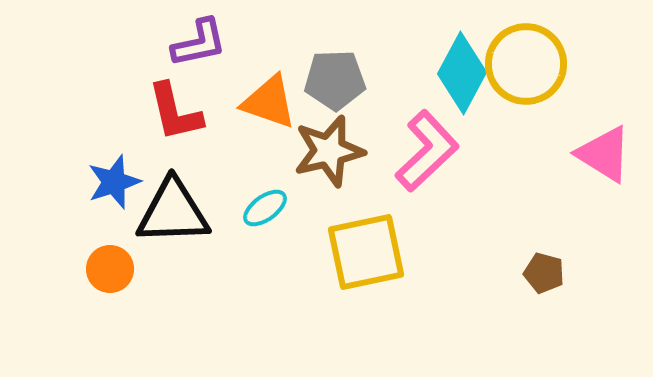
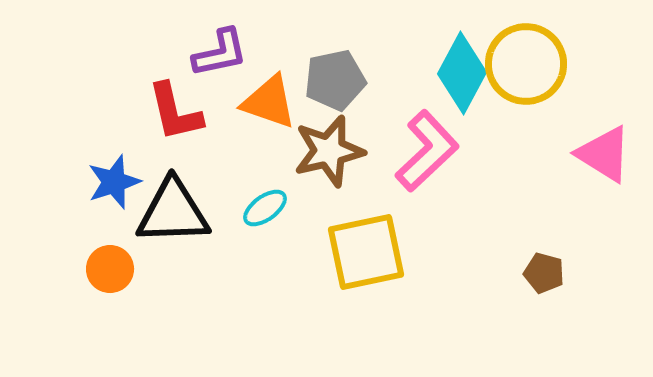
purple L-shape: moved 21 px right, 10 px down
gray pentagon: rotated 10 degrees counterclockwise
